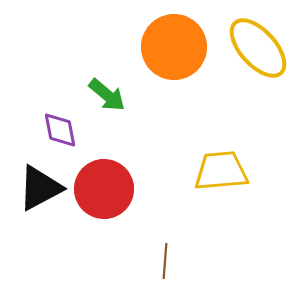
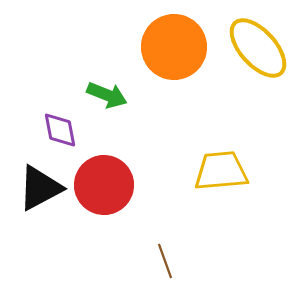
green arrow: rotated 18 degrees counterclockwise
red circle: moved 4 px up
brown line: rotated 24 degrees counterclockwise
